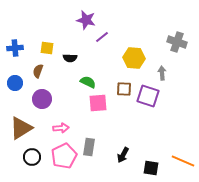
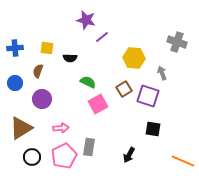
gray arrow: rotated 16 degrees counterclockwise
brown square: rotated 35 degrees counterclockwise
pink square: moved 1 px down; rotated 24 degrees counterclockwise
black arrow: moved 6 px right
black square: moved 2 px right, 39 px up
